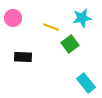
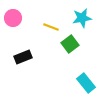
black rectangle: rotated 24 degrees counterclockwise
